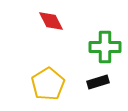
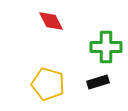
green cross: moved 1 px right
yellow pentagon: rotated 24 degrees counterclockwise
